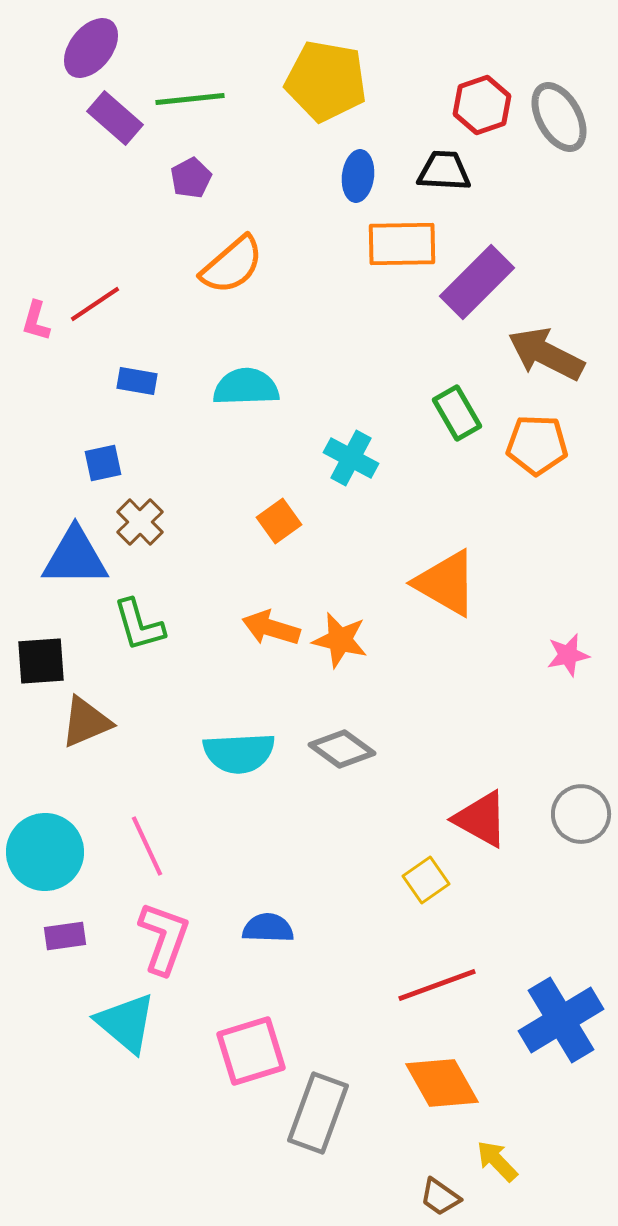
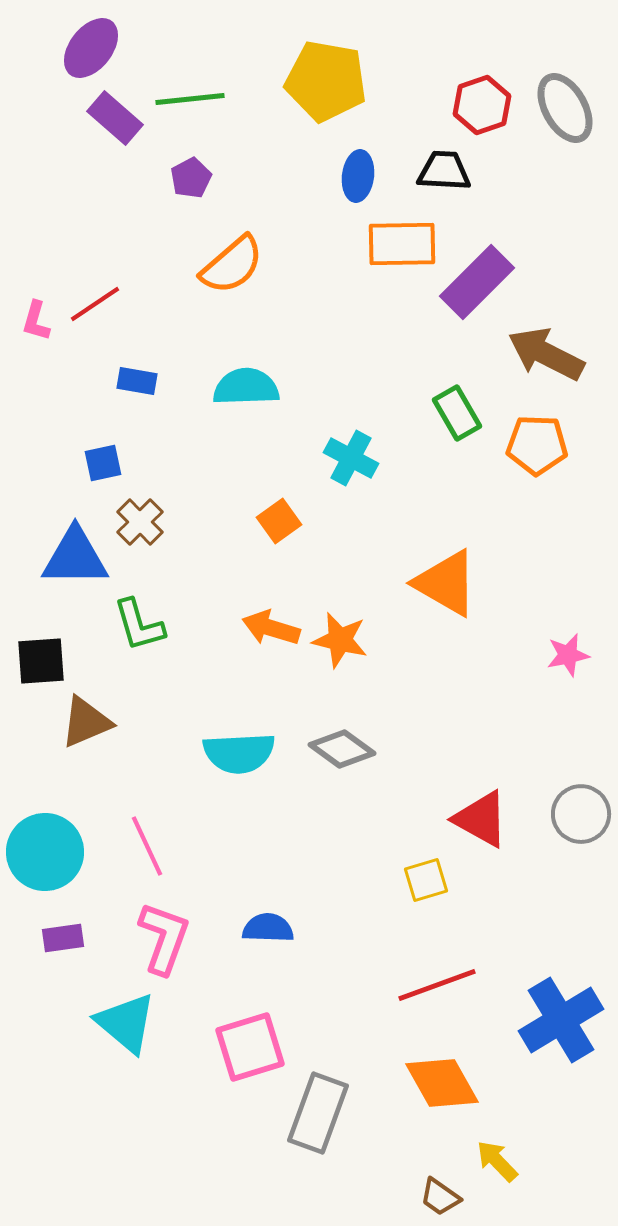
gray ellipse at (559, 117): moved 6 px right, 9 px up
yellow square at (426, 880): rotated 18 degrees clockwise
purple rectangle at (65, 936): moved 2 px left, 2 px down
pink square at (251, 1051): moved 1 px left, 4 px up
